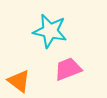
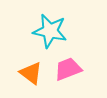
orange triangle: moved 12 px right, 8 px up
